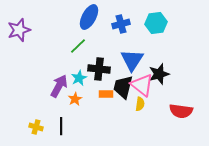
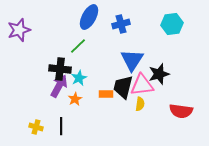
cyan hexagon: moved 16 px right, 1 px down
black cross: moved 39 px left
pink triangle: rotated 45 degrees counterclockwise
